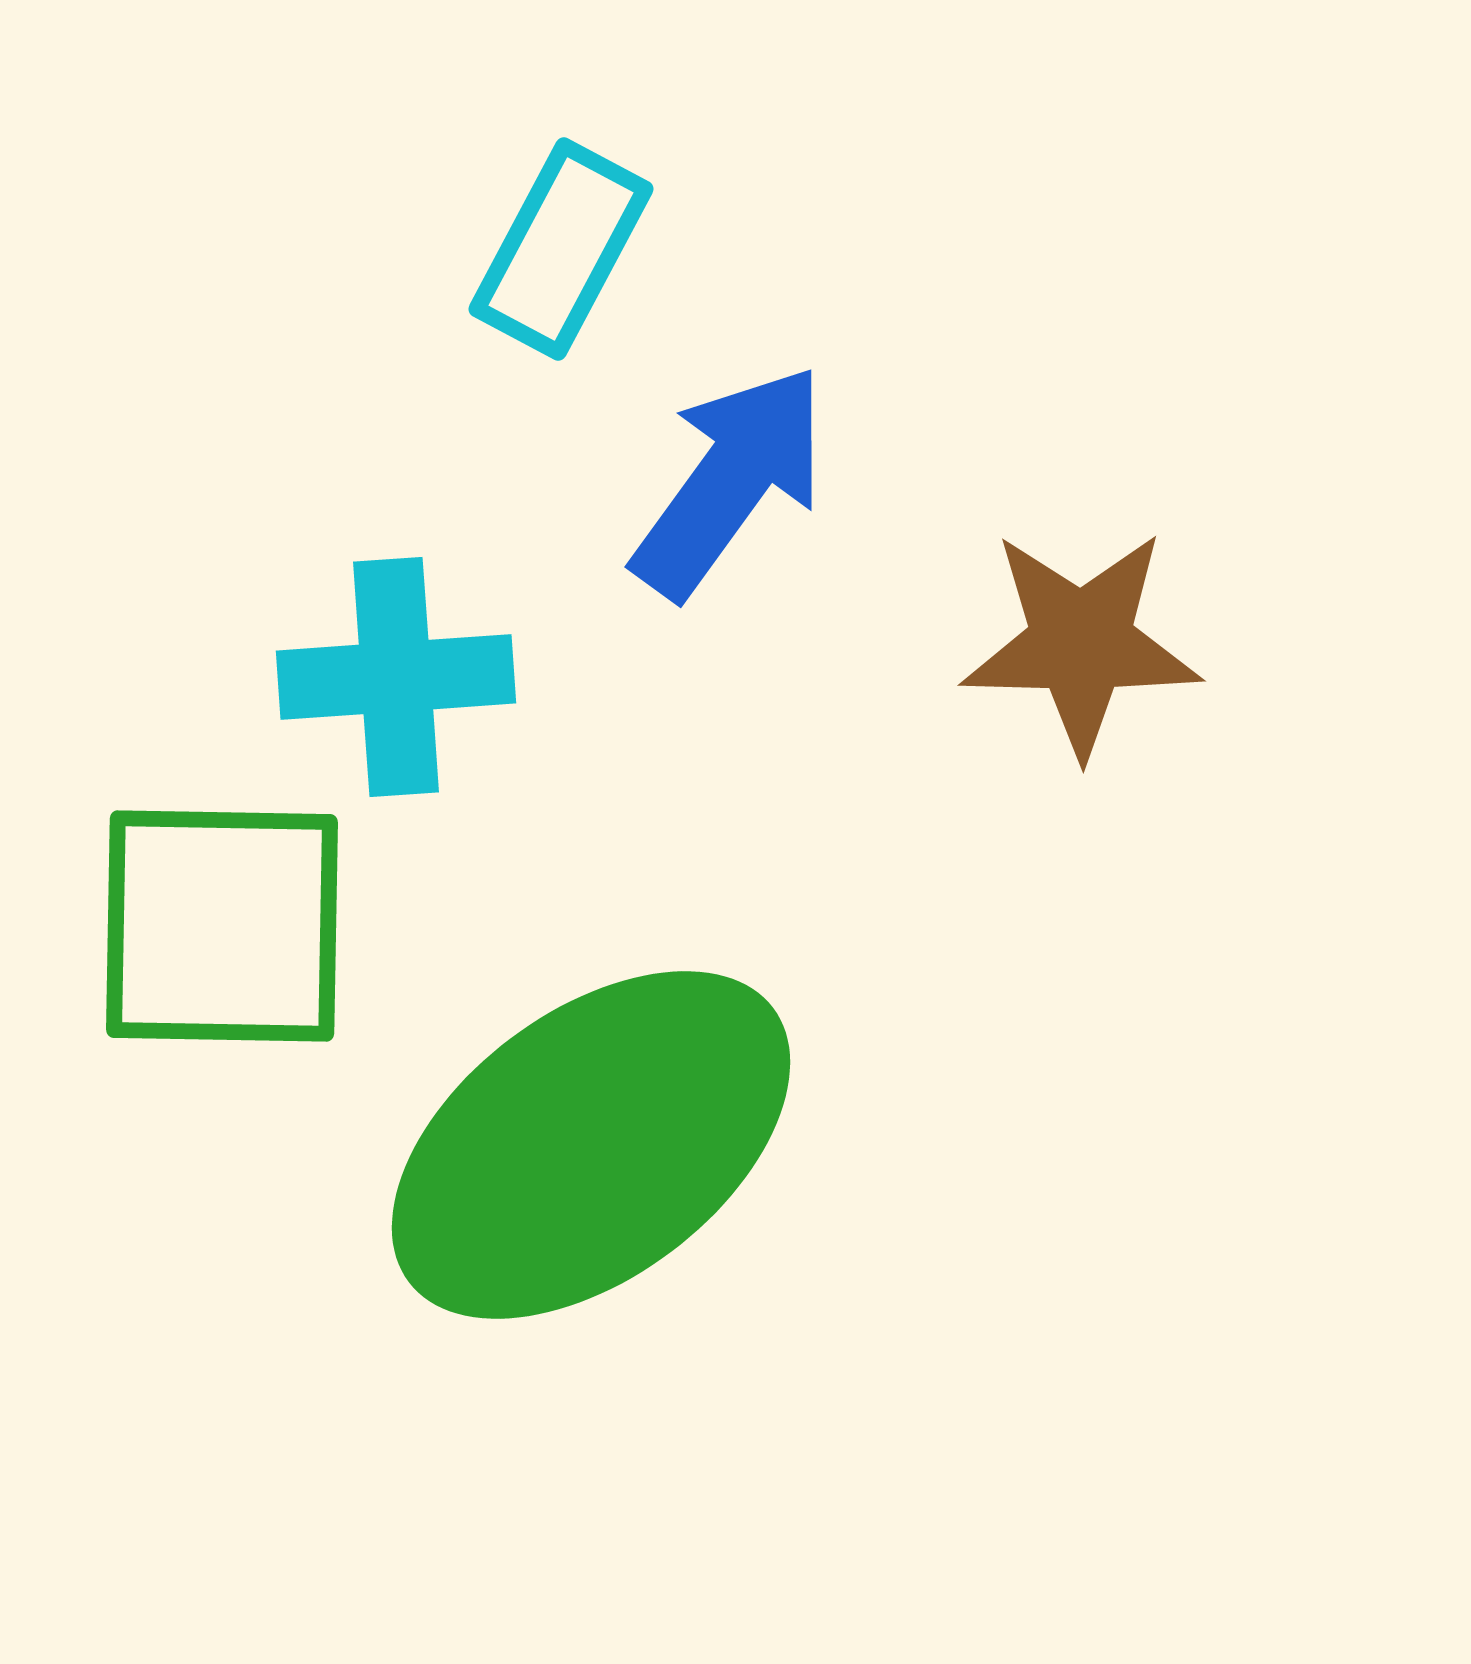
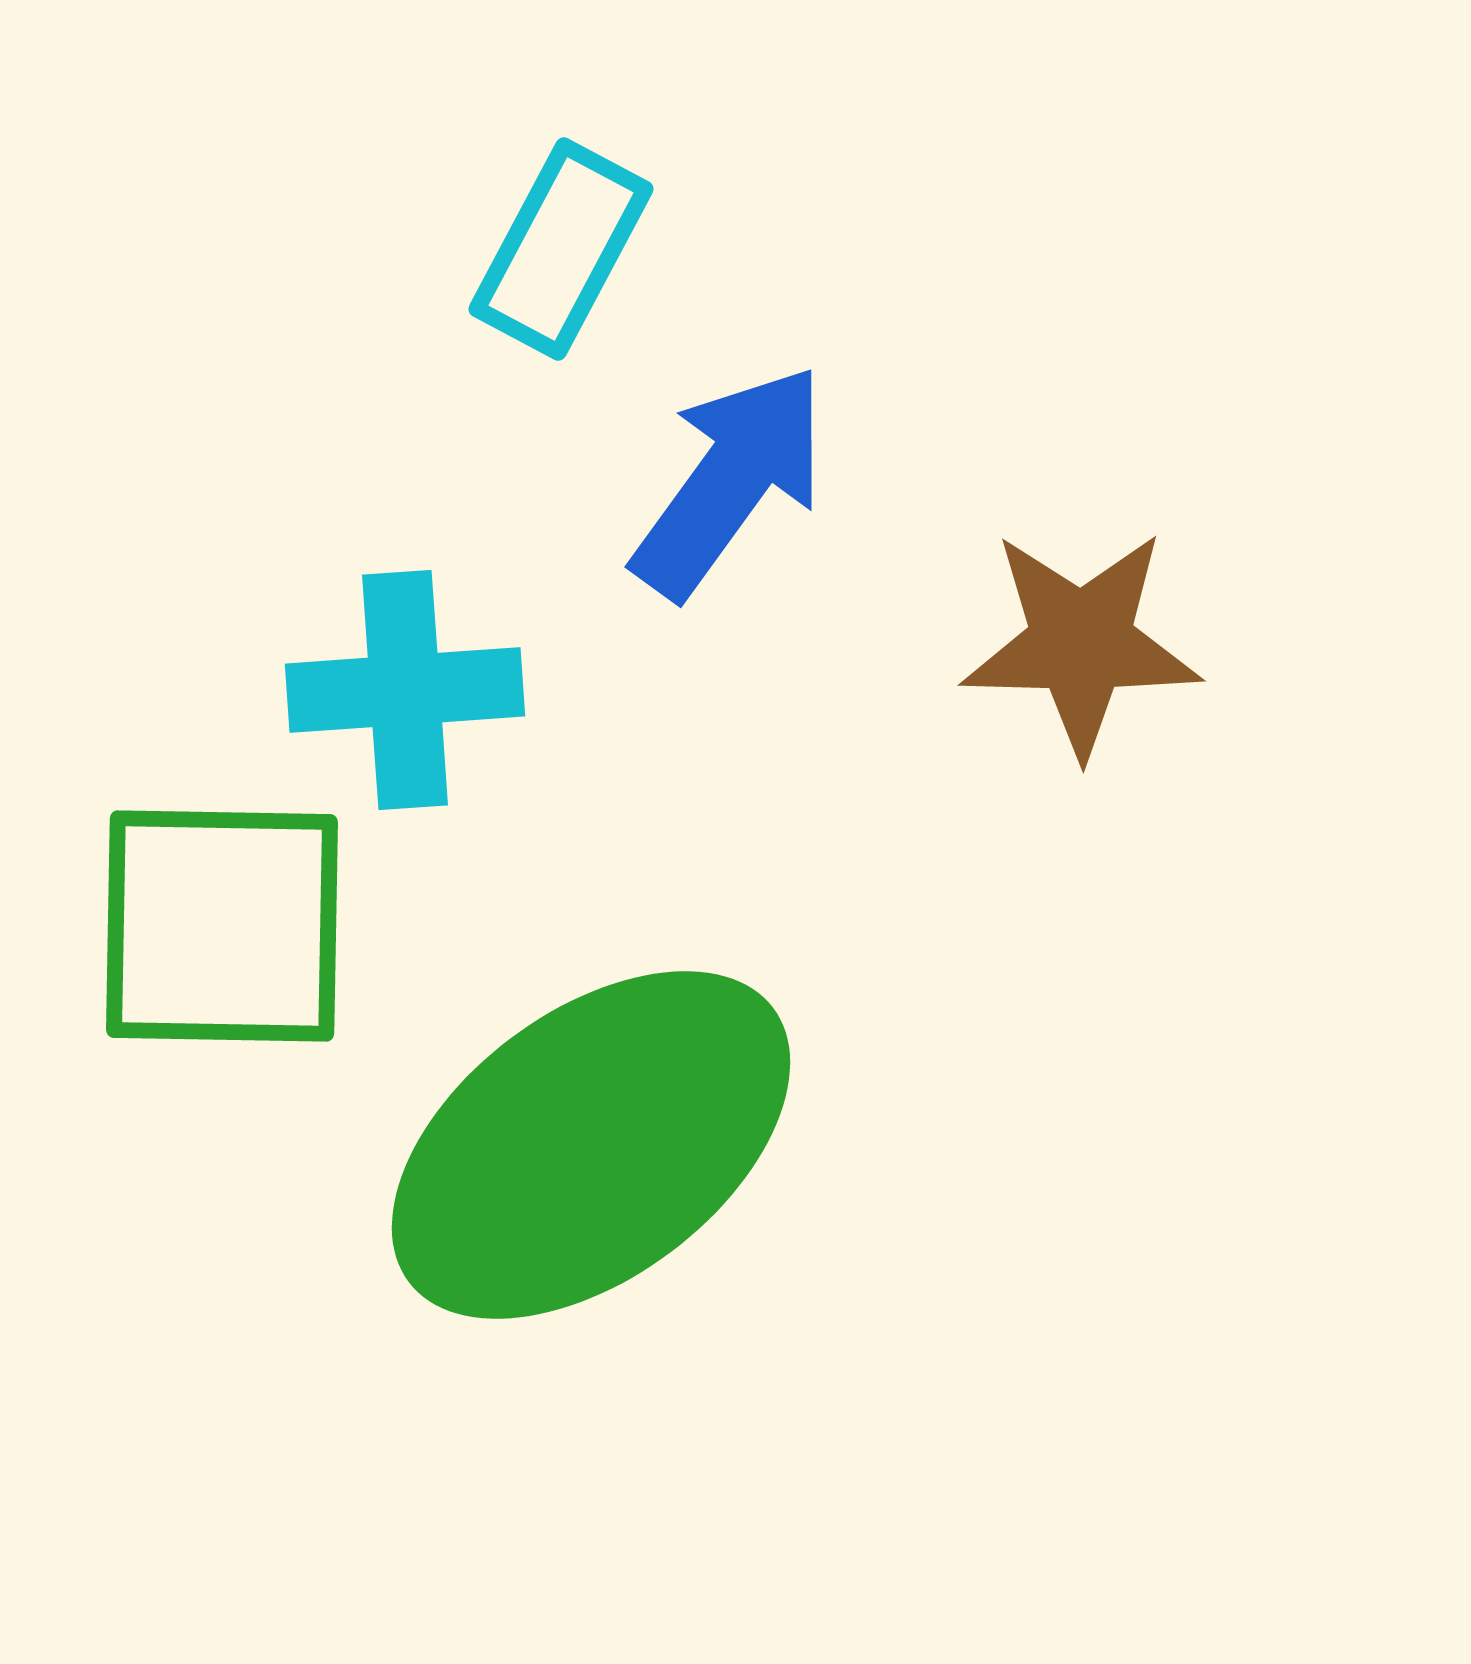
cyan cross: moved 9 px right, 13 px down
